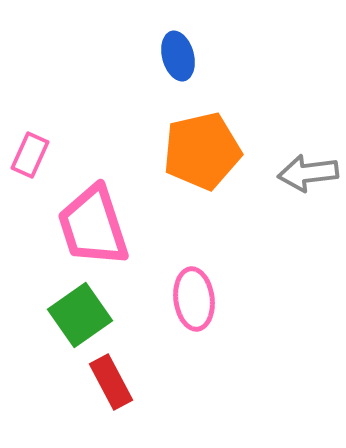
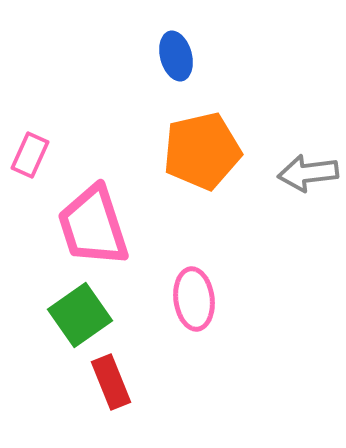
blue ellipse: moved 2 px left
red rectangle: rotated 6 degrees clockwise
